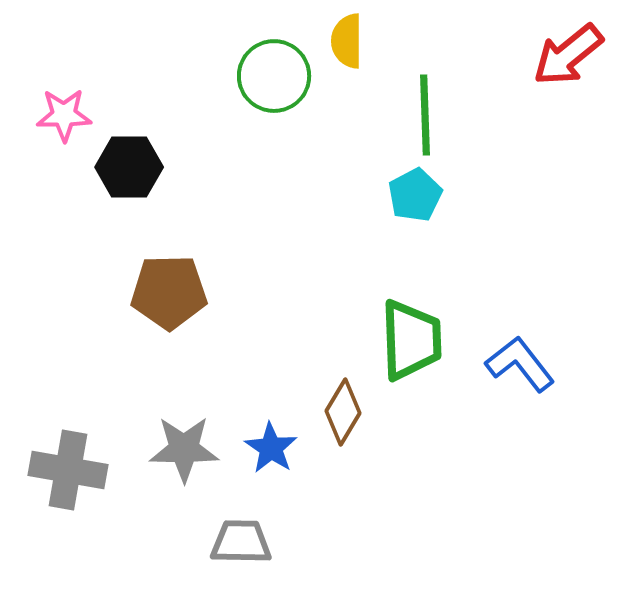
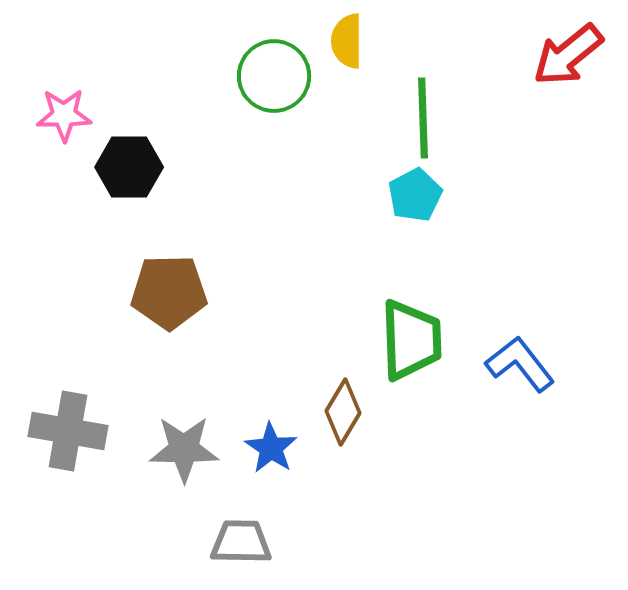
green line: moved 2 px left, 3 px down
gray cross: moved 39 px up
